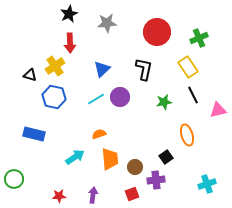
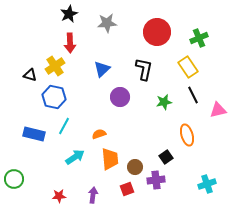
cyan line: moved 32 px left, 27 px down; rotated 30 degrees counterclockwise
red square: moved 5 px left, 5 px up
